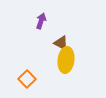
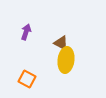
purple arrow: moved 15 px left, 11 px down
orange square: rotated 18 degrees counterclockwise
